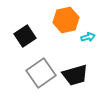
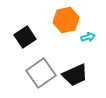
black square: moved 1 px down
black trapezoid: rotated 8 degrees counterclockwise
